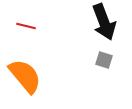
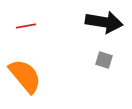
black arrow: rotated 60 degrees counterclockwise
red line: rotated 24 degrees counterclockwise
